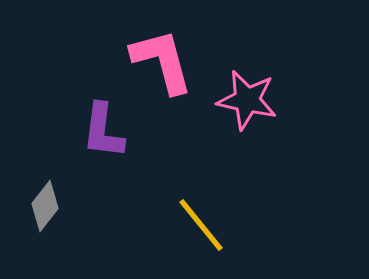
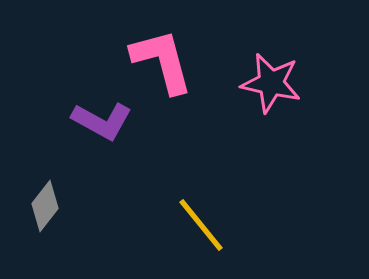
pink star: moved 24 px right, 17 px up
purple L-shape: moved 1 px left, 10 px up; rotated 68 degrees counterclockwise
